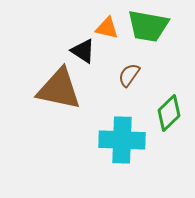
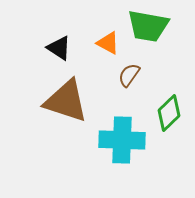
orange triangle: moved 1 px right, 15 px down; rotated 15 degrees clockwise
black triangle: moved 24 px left, 3 px up
brown triangle: moved 7 px right, 12 px down; rotated 6 degrees clockwise
